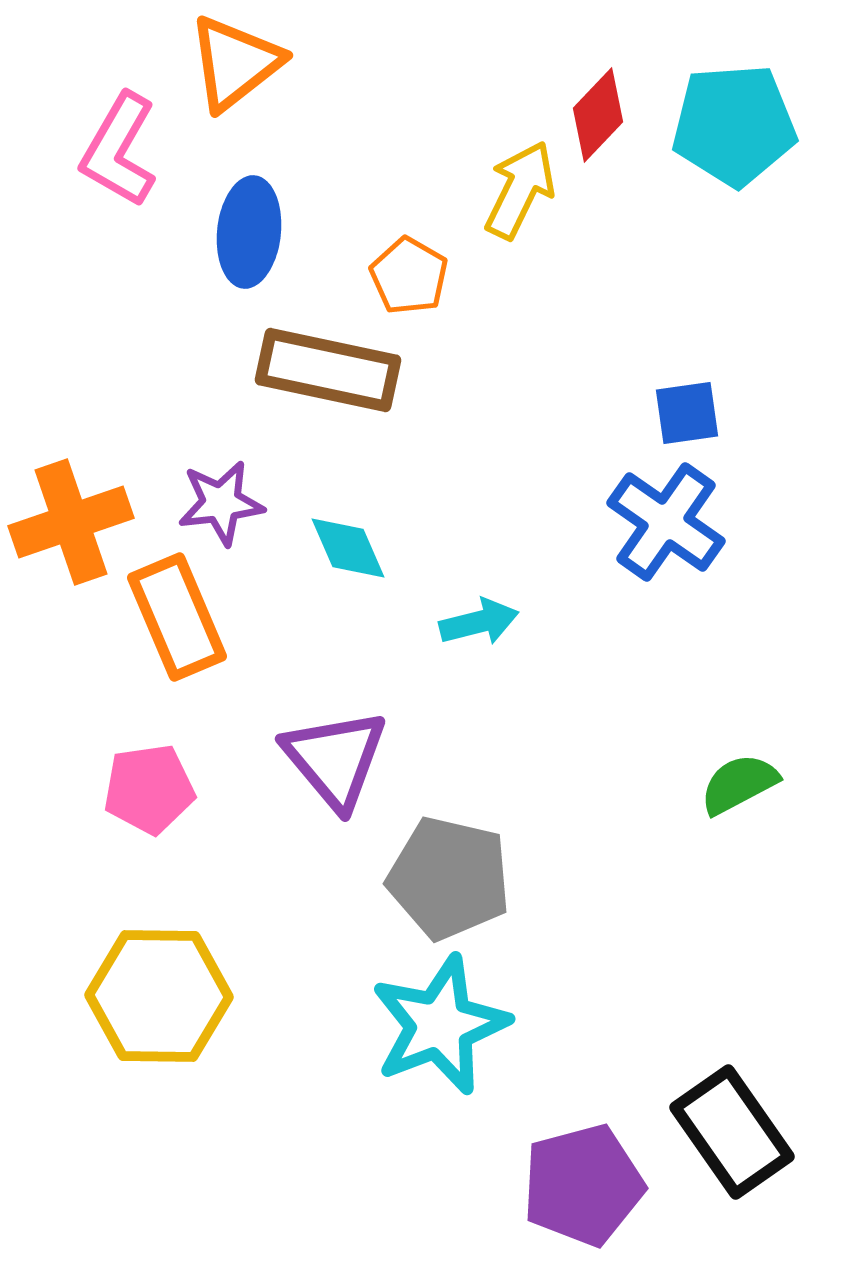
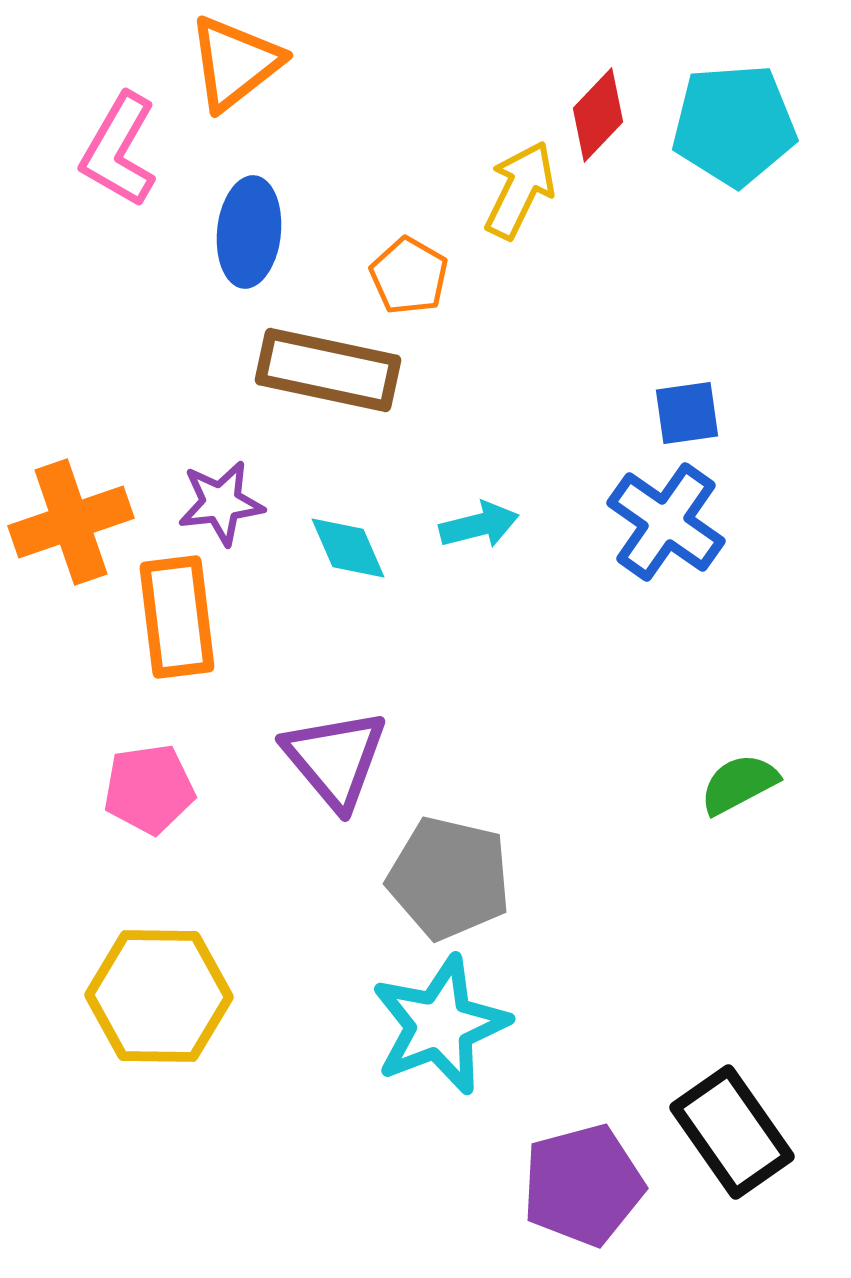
orange rectangle: rotated 16 degrees clockwise
cyan arrow: moved 97 px up
